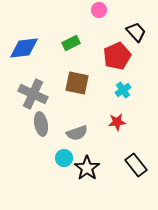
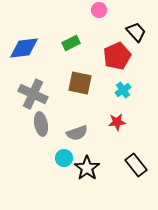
brown square: moved 3 px right
